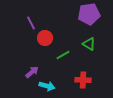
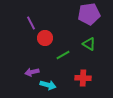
purple arrow: rotated 152 degrees counterclockwise
red cross: moved 2 px up
cyan arrow: moved 1 px right, 1 px up
